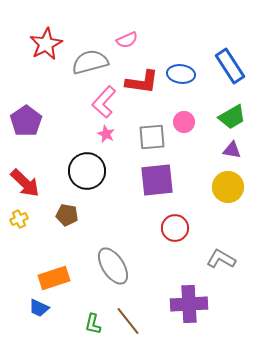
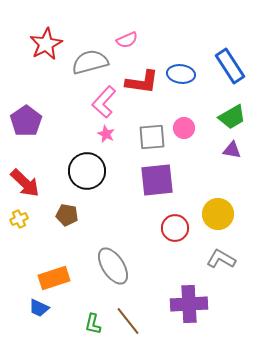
pink circle: moved 6 px down
yellow circle: moved 10 px left, 27 px down
